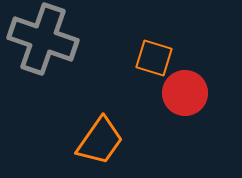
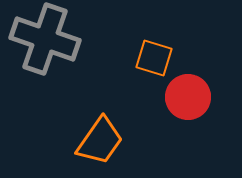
gray cross: moved 2 px right
red circle: moved 3 px right, 4 px down
